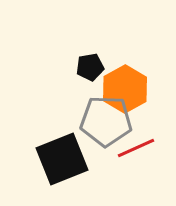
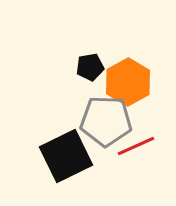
orange hexagon: moved 3 px right, 7 px up
red line: moved 2 px up
black square: moved 4 px right, 3 px up; rotated 4 degrees counterclockwise
